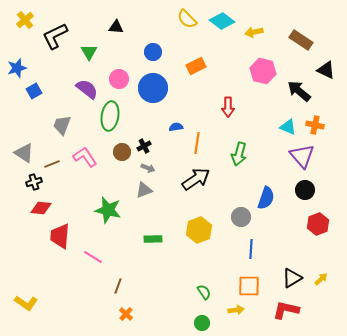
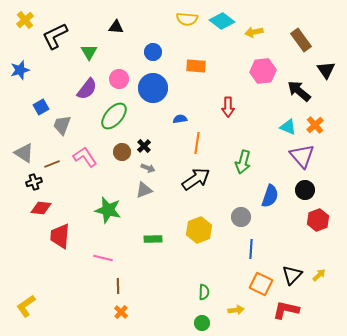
yellow semicircle at (187, 19): rotated 40 degrees counterclockwise
brown rectangle at (301, 40): rotated 20 degrees clockwise
orange rectangle at (196, 66): rotated 30 degrees clockwise
blue star at (17, 68): moved 3 px right, 2 px down
black triangle at (326, 70): rotated 30 degrees clockwise
pink hexagon at (263, 71): rotated 20 degrees counterclockwise
purple semicircle at (87, 89): rotated 90 degrees clockwise
blue square at (34, 91): moved 7 px right, 16 px down
green ellipse at (110, 116): moved 4 px right; rotated 32 degrees clockwise
orange cross at (315, 125): rotated 36 degrees clockwise
blue semicircle at (176, 127): moved 4 px right, 8 px up
black cross at (144, 146): rotated 16 degrees counterclockwise
green arrow at (239, 154): moved 4 px right, 8 px down
blue semicircle at (266, 198): moved 4 px right, 2 px up
red hexagon at (318, 224): moved 4 px up
pink line at (93, 257): moved 10 px right, 1 px down; rotated 18 degrees counterclockwise
black triangle at (292, 278): moved 3 px up; rotated 15 degrees counterclockwise
yellow arrow at (321, 279): moved 2 px left, 4 px up
brown line at (118, 286): rotated 21 degrees counterclockwise
orange square at (249, 286): moved 12 px right, 2 px up; rotated 25 degrees clockwise
green semicircle at (204, 292): rotated 35 degrees clockwise
yellow L-shape at (26, 303): moved 3 px down; rotated 110 degrees clockwise
orange cross at (126, 314): moved 5 px left, 2 px up
